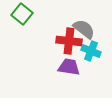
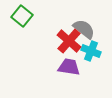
green square: moved 2 px down
red cross: rotated 35 degrees clockwise
